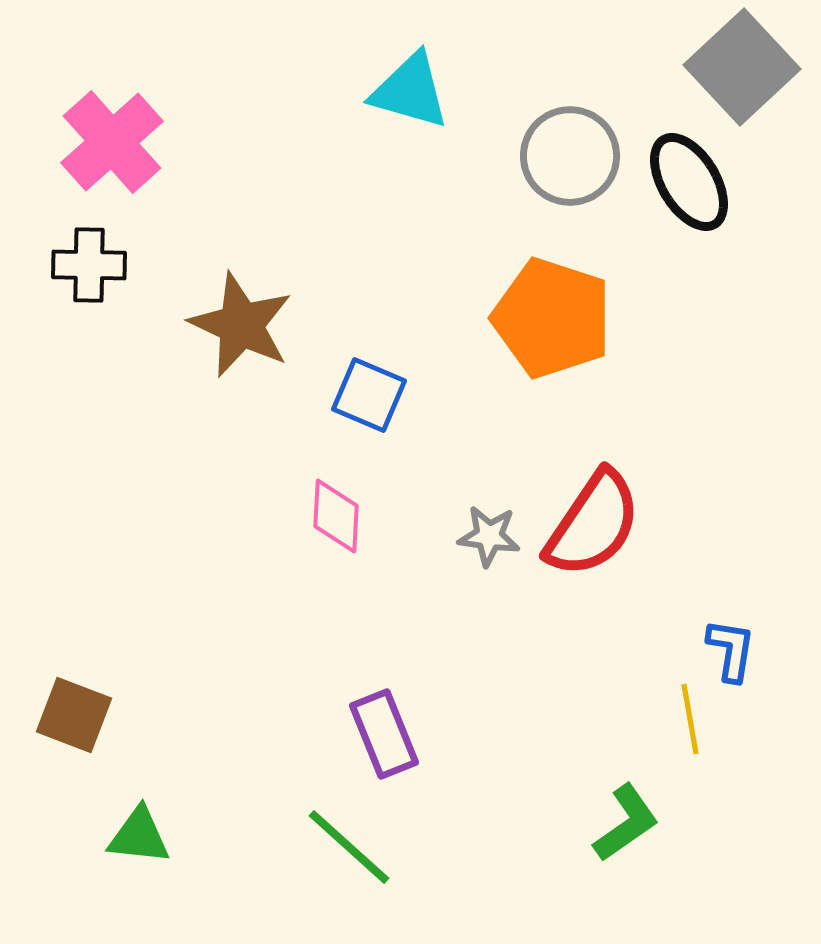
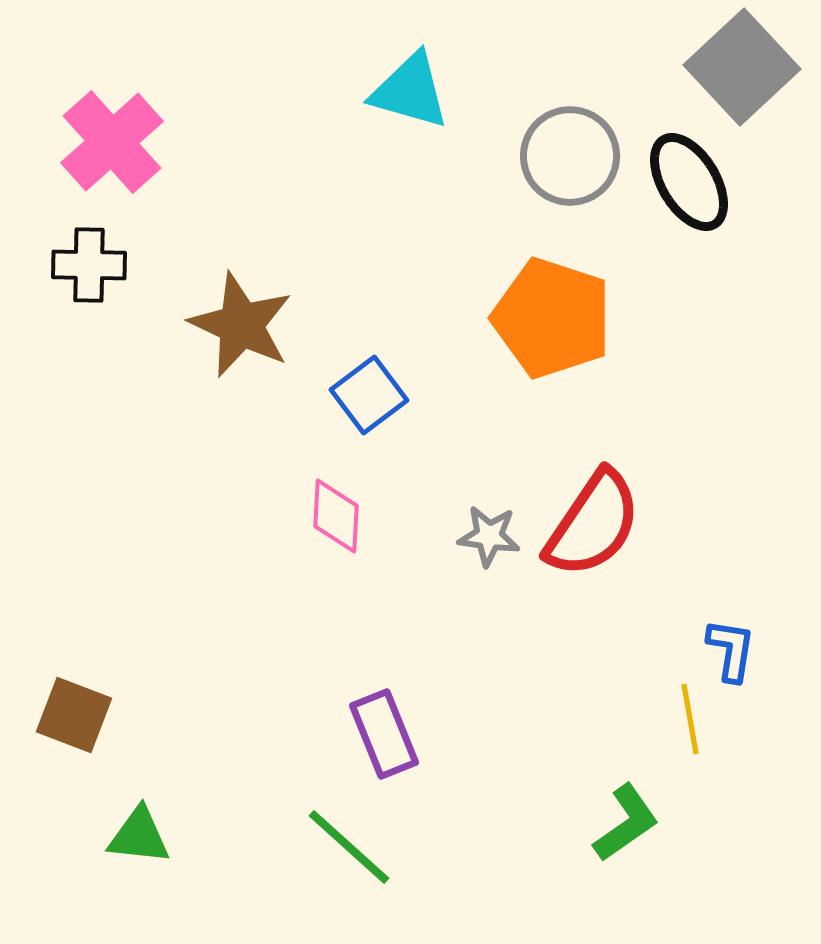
blue square: rotated 30 degrees clockwise
